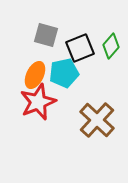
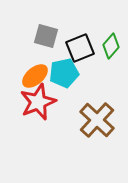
gray square: moved 1 px down
orange ellipse: moved 1 px down; rotated 24 degrees clockwise
